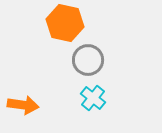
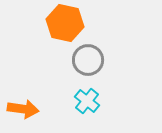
cyan cross: moved 6 px left, 3 px down
orange arrow: moved 4 px down
